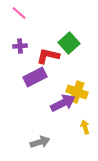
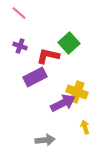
purple cross: rotated 24 degrees clockwise
gray arrow: moved 5 px right, 2 px up; rotated 12 degrees clockwise
